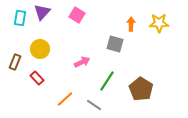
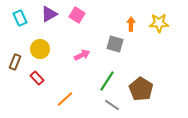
purple triangle: moved 7 px right, 2 px down; rotated 18 degrees clockwise
cyan rectangle: rotated 35 degrees counterclockwise
pink arrow: moved 7 px up
gray line: moved 18 px right
